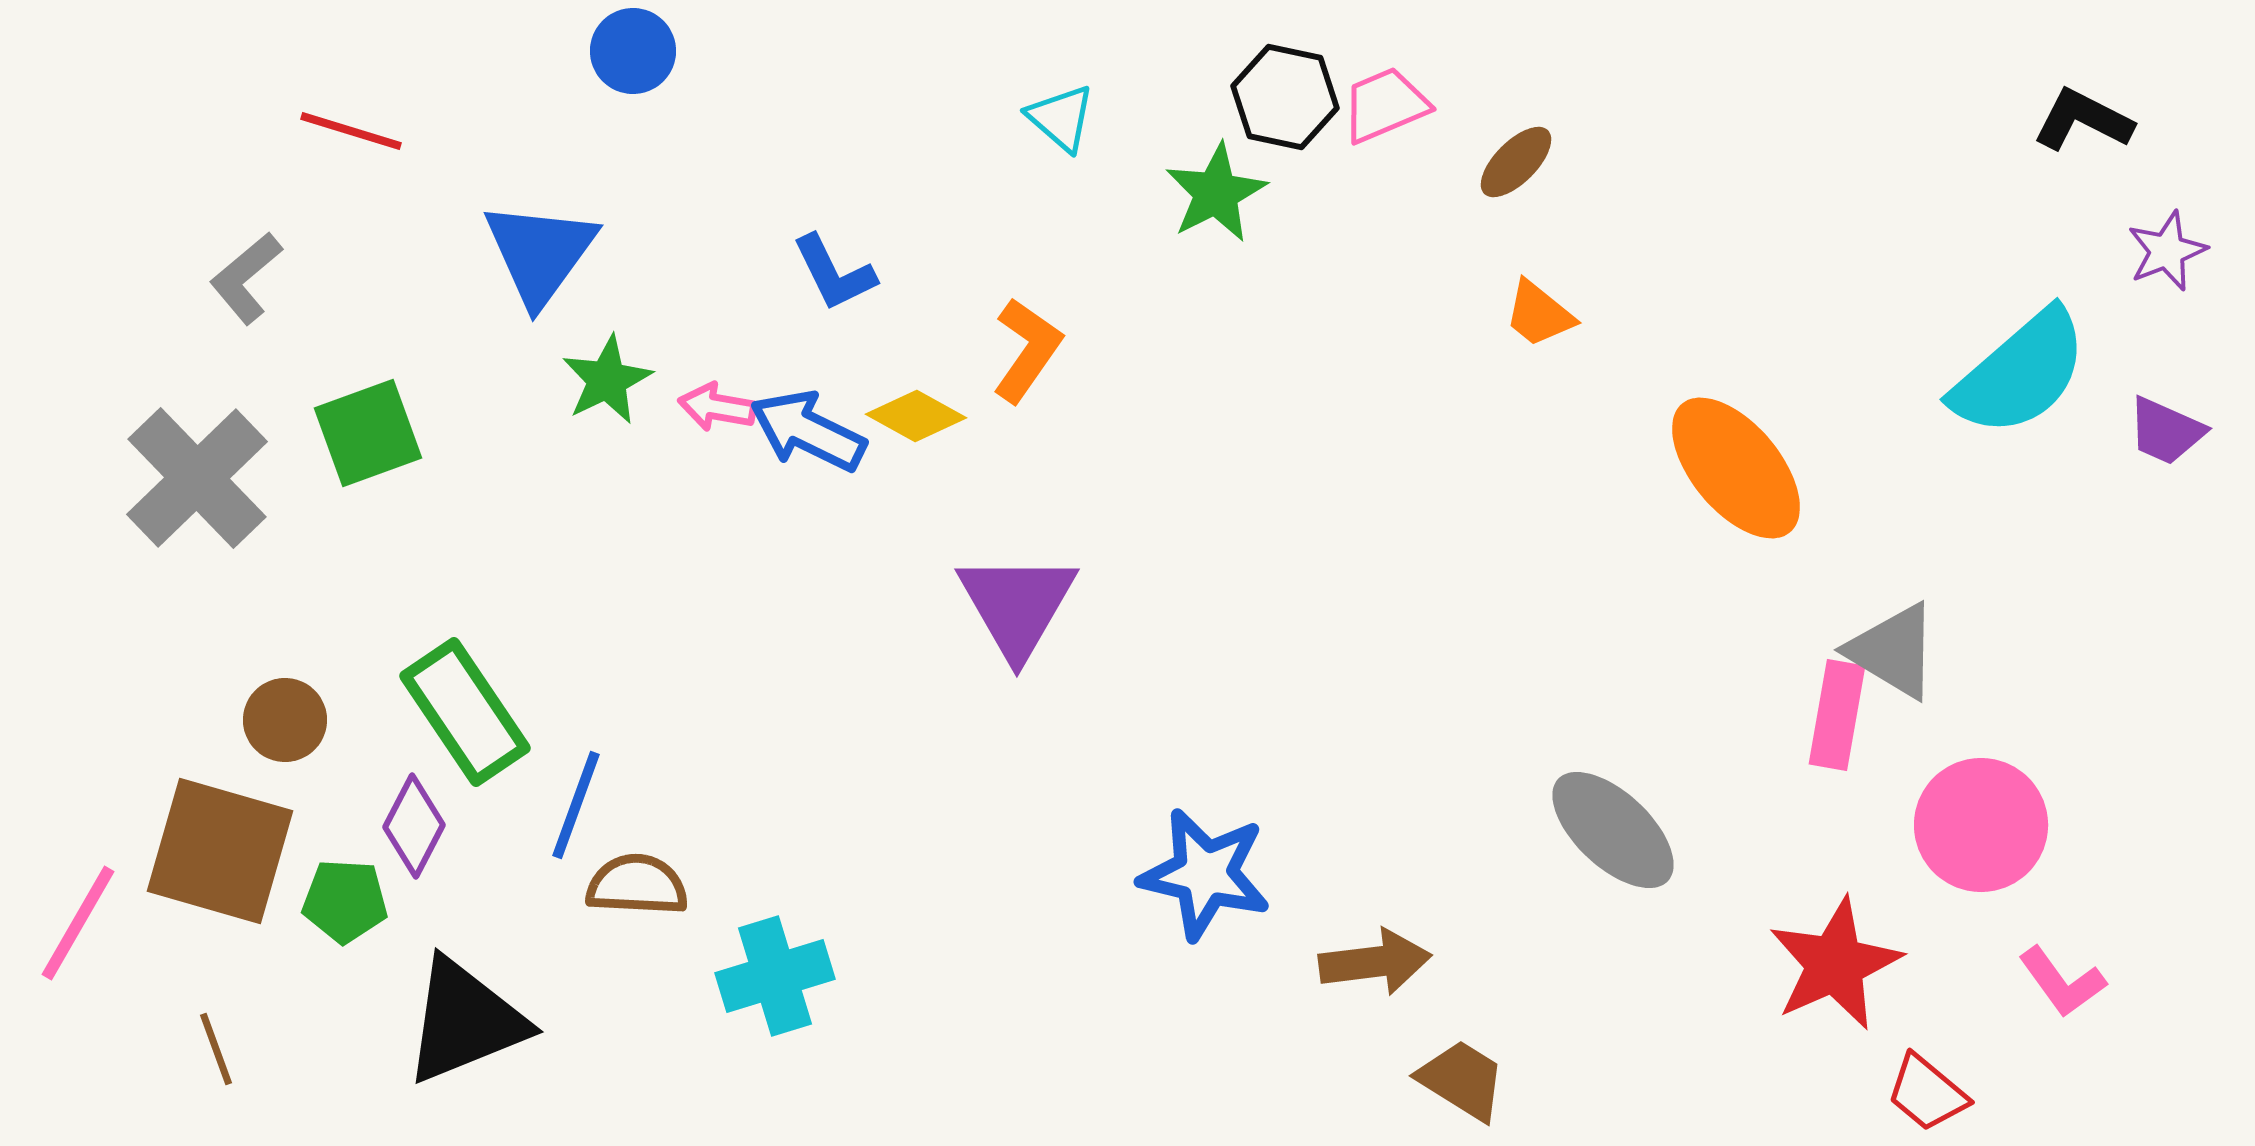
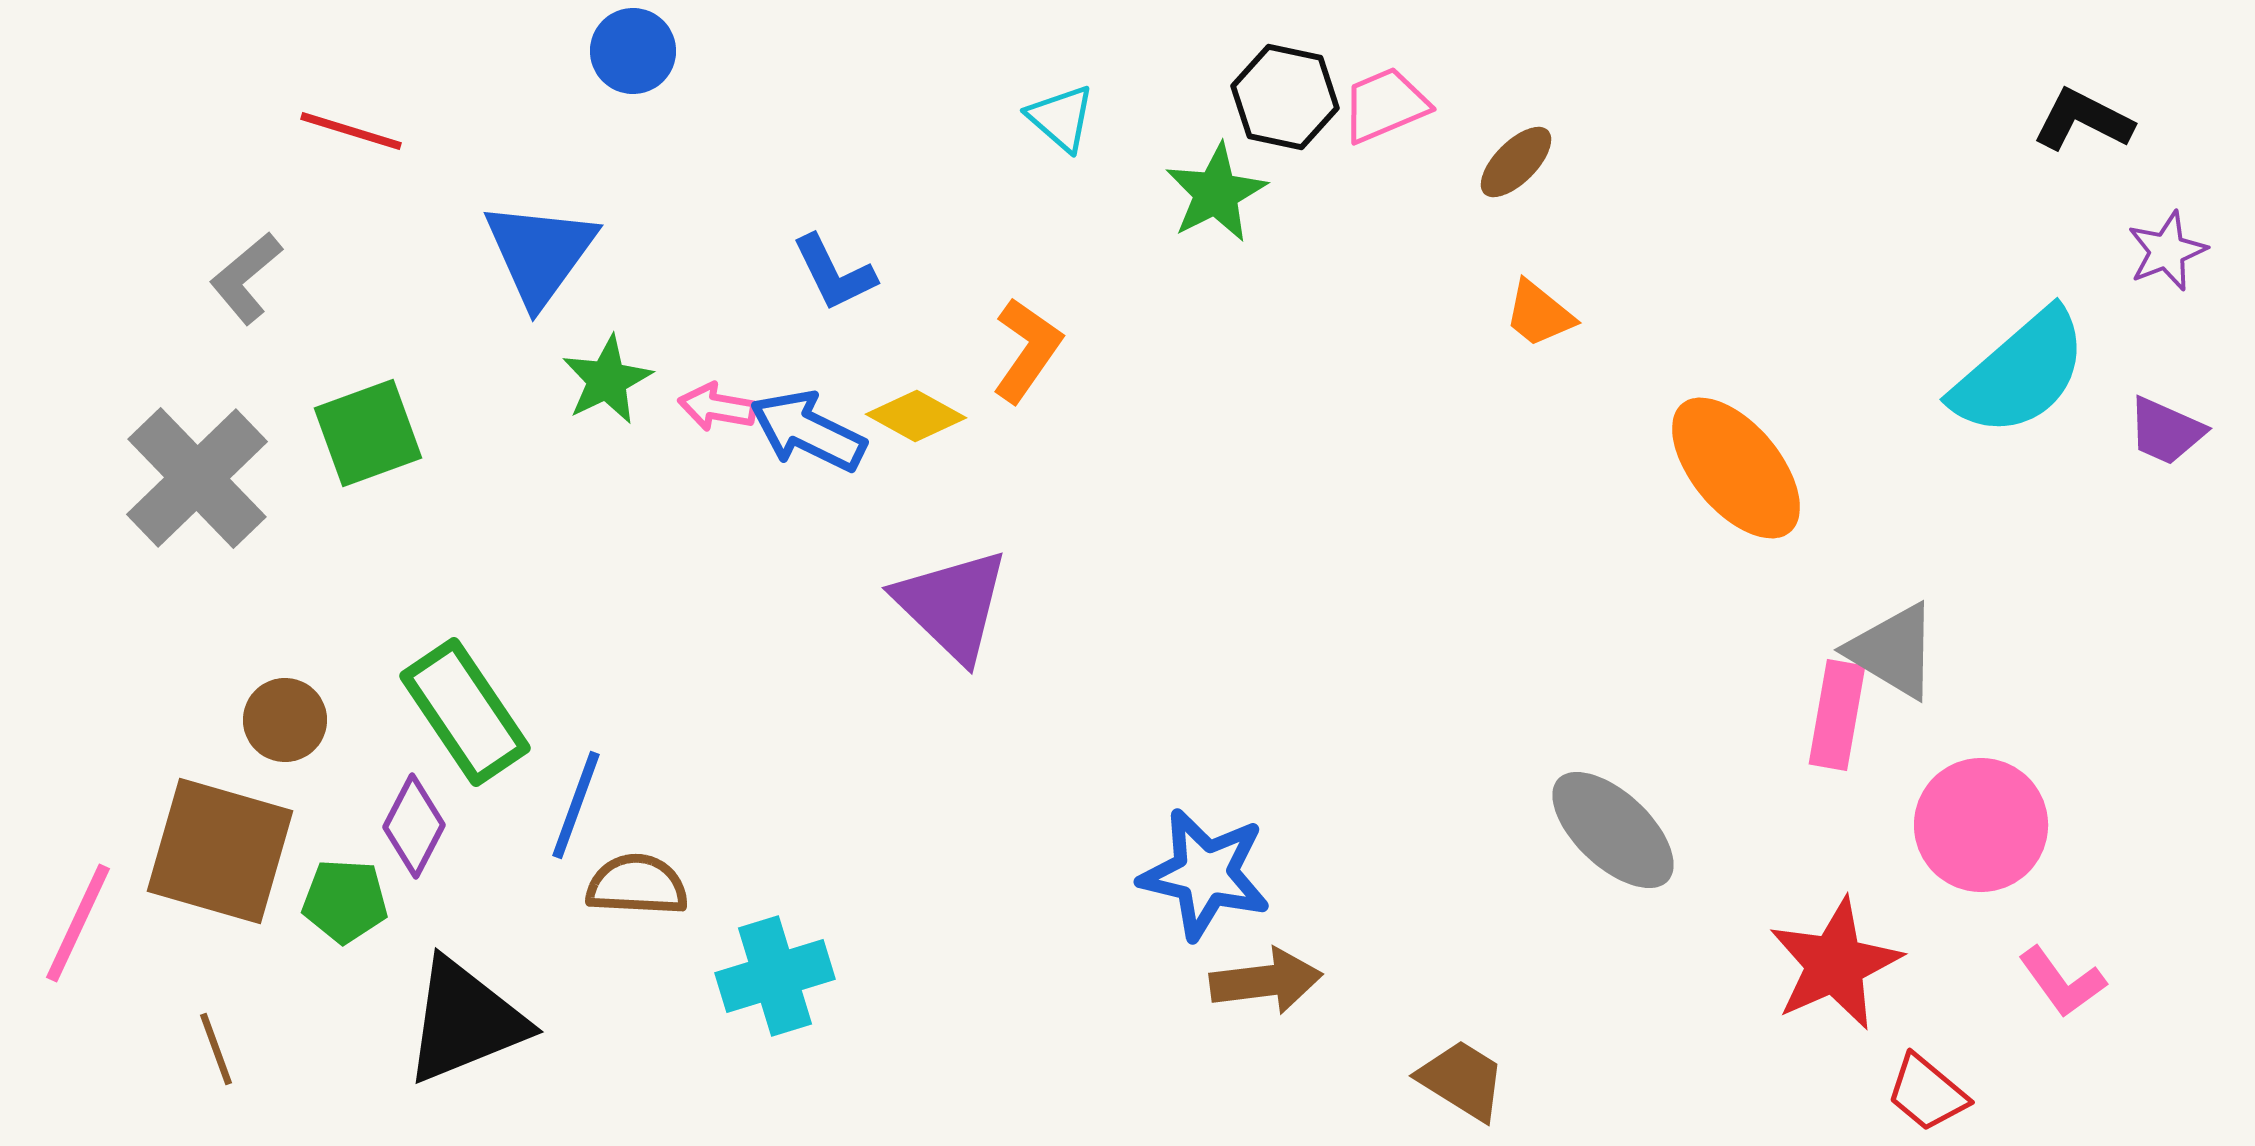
purple triangle at (1017, 605): moved 65 px left; rotated 16 degrees counterclockwise
pink line at (78, 923): rotated 5 degrees counterclockwise
brown arrow at (1375, 962): moved 109 px left, 19 px down
